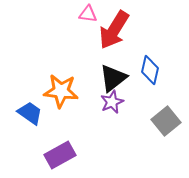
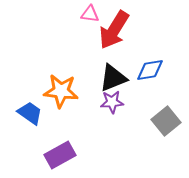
pink triangle: moved 2 px right
blue diamond: rotated 68 degrees clockwise
black triangle: rotated 16 degrees clockwise
purple star: rotated 20 degrees clockwise
